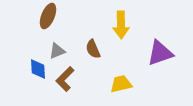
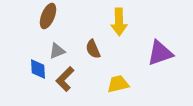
yellow arrow: moved 2 px left, 3 px up
yellow trapezoid: moved 3 px left
